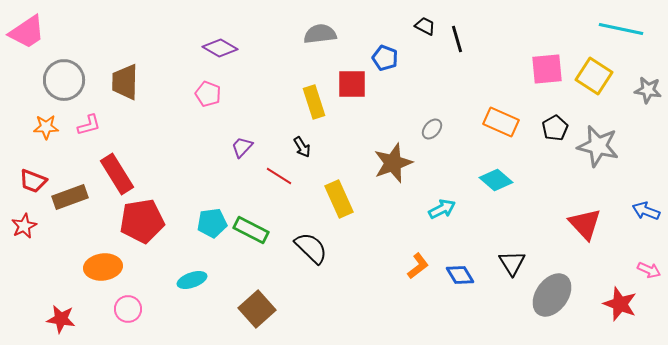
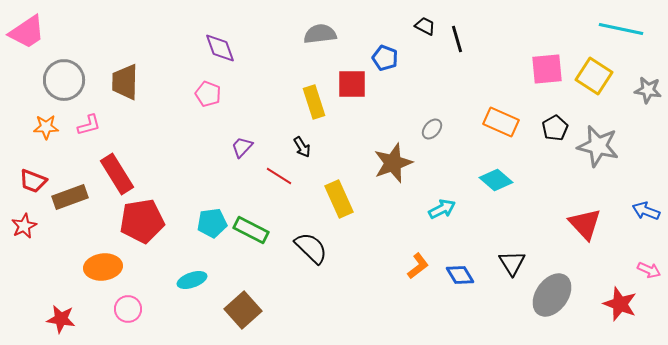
purple diamond at (220, 48): rotated 40 degrees clockwise
brown square at (257, 309): moved 14 px left, 1 px down
